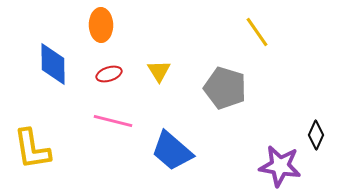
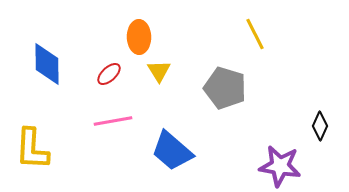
orange ellipse: moved 38 px right, 12 px down
yellow line: moved 2 px left, 2 px down; rotated 8 degrees clockwise
blue diamond: moved 6 px left
red ellipse: rotated 25 degrees counterclockwise
pink line: rotated 24 degrees counterclockwise
black diamond: moved 4 px right, 9 px up
yellow L-shape: rotated 12 degrees clockwise
